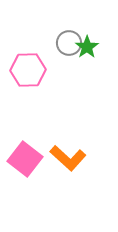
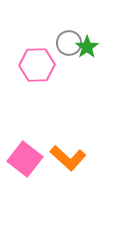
pink hexagon: moved 9 px right, 5 px up
